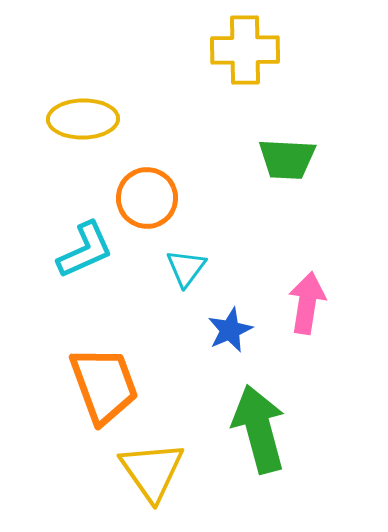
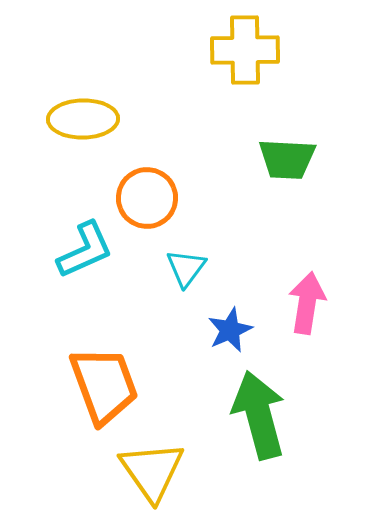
green arrow: moved 14 px up
